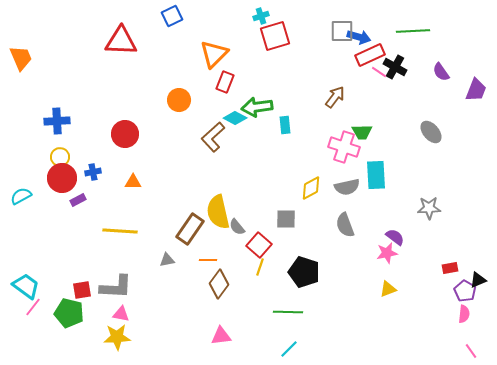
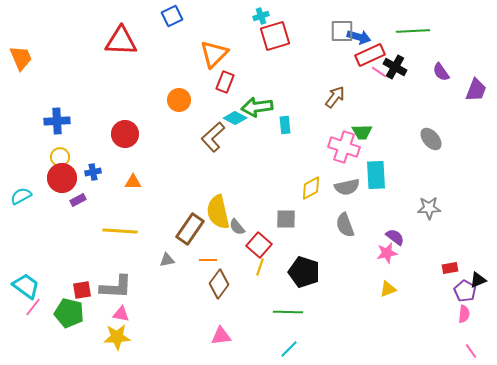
gray ellipse at (431, 132): moved 7 px down
